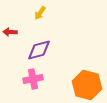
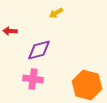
yellow arrow: moved 16 px right; rotated 24 degrees clockwise
red arrow: moved 1 px up
pink cross: rotated 18 degrees clockwise
